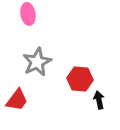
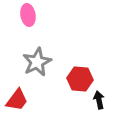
pink ellipse: moved 1 px down
